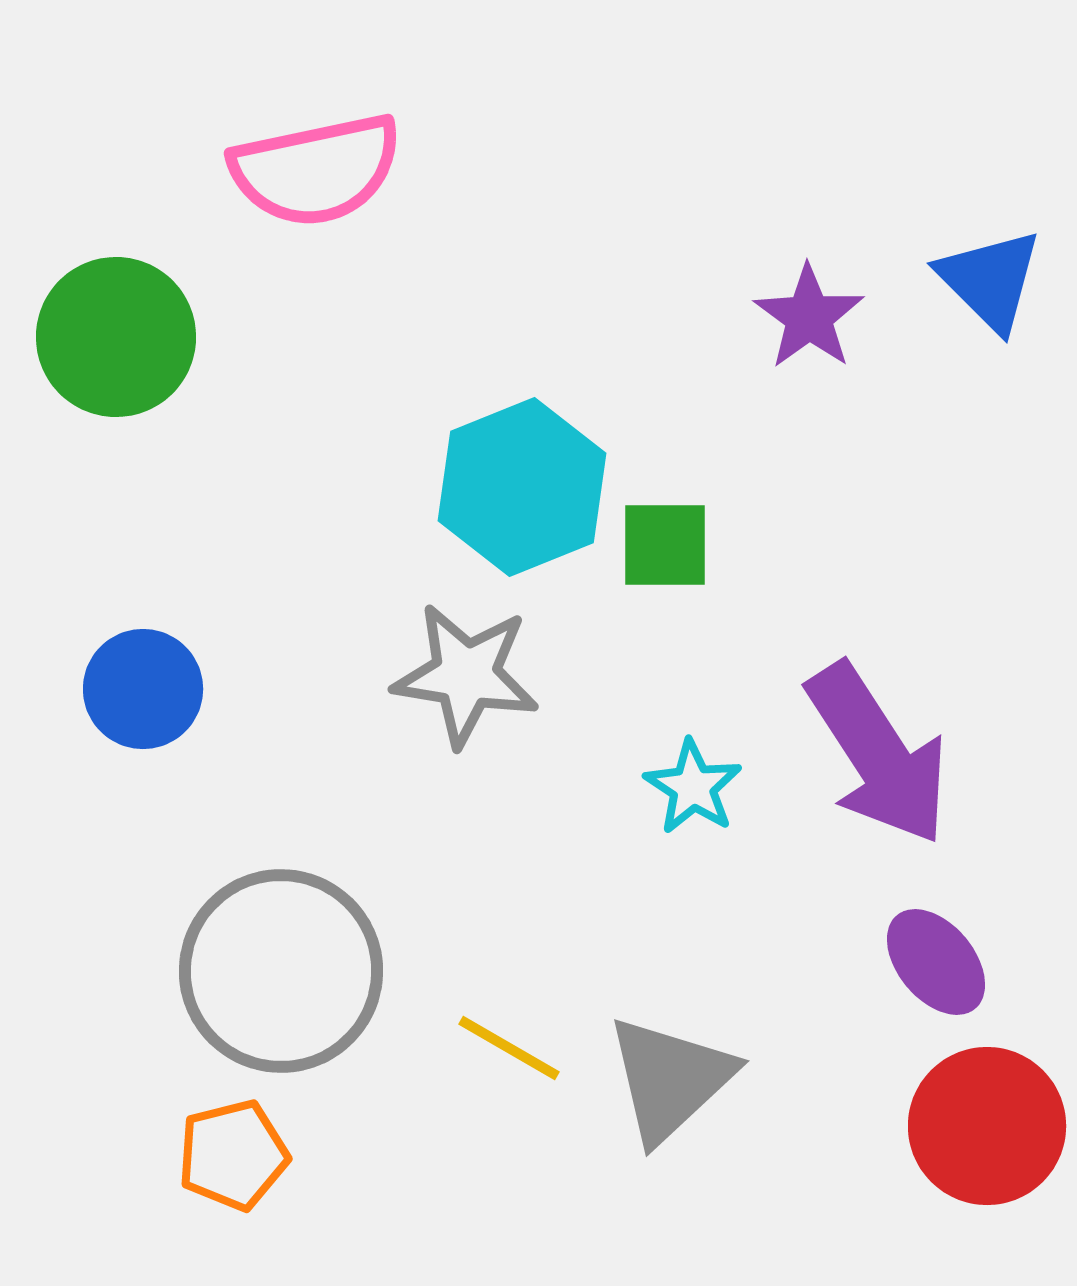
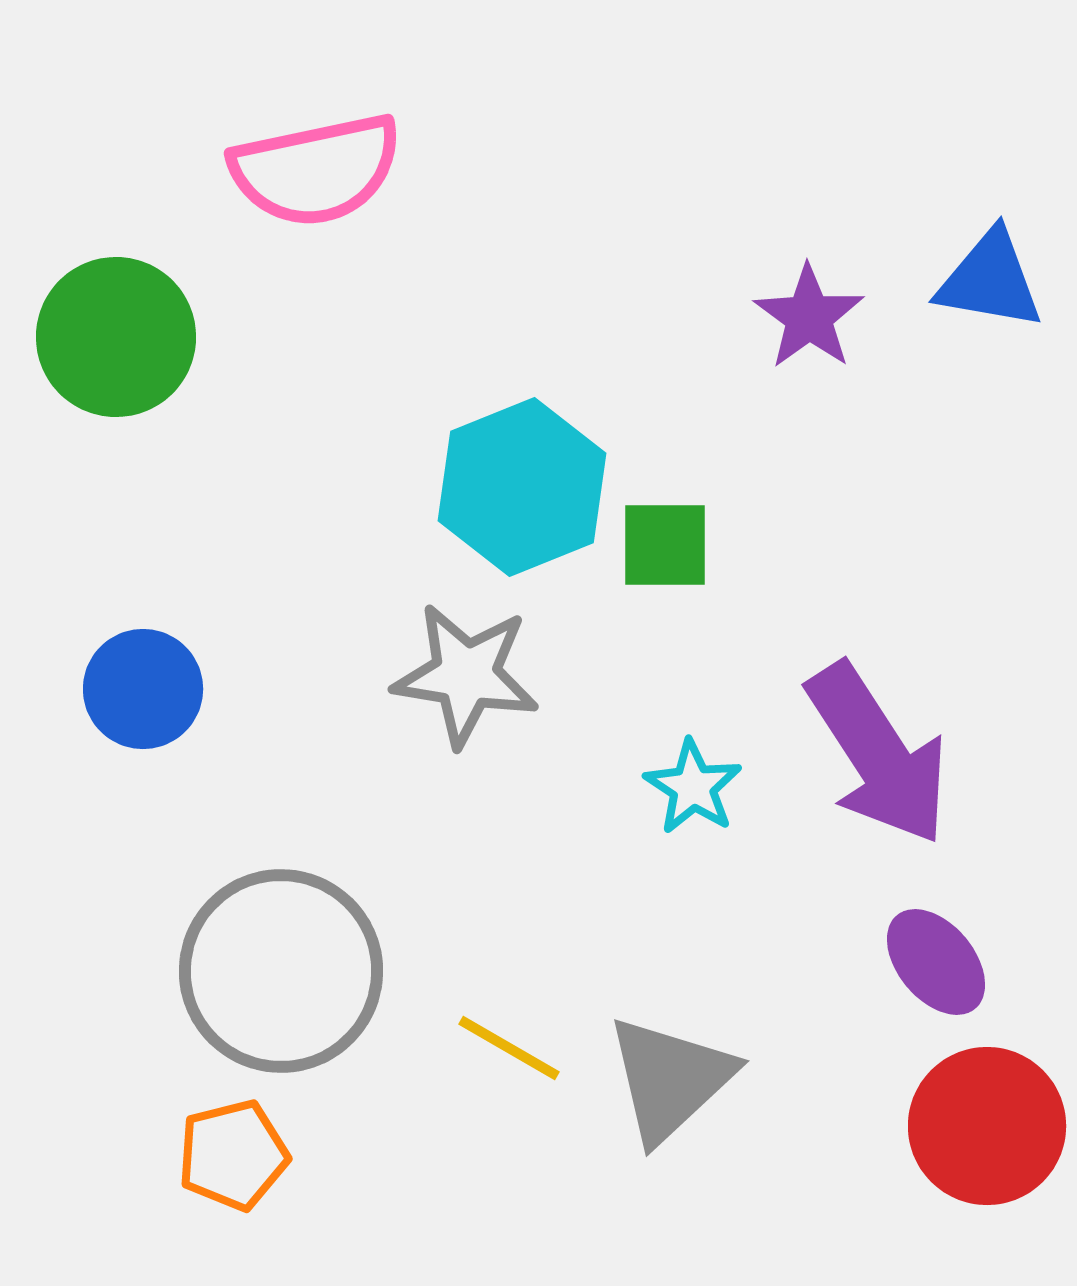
blue triangle: rotated 35 degrees counterclockwise
